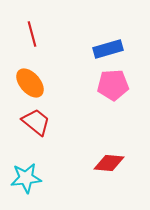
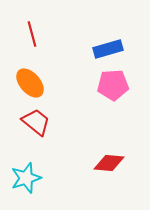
cyan star: rotated 12 degrees counterclockwise
